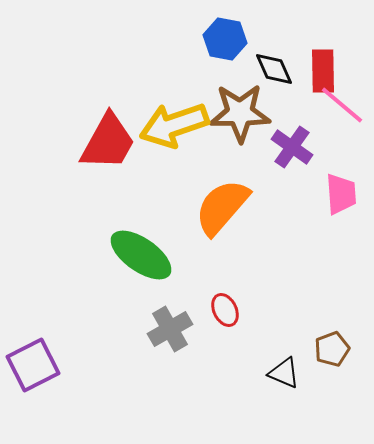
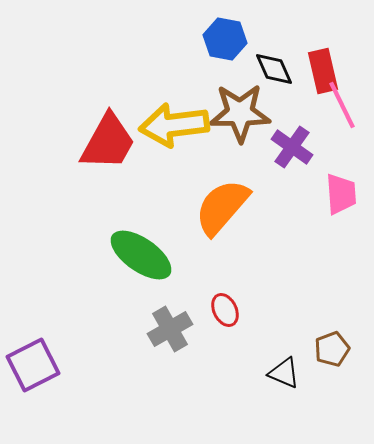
red rectangle: rotated 12 degrees counterclockwise
pink line: rotated 24 degrees clockwise
yellow arrow: rotated 12 degrees clockwise
